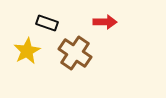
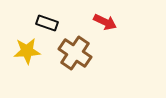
red arrow: rotated 25 degrees clockwise
yellow star: rotated 24 degrees clockwise
